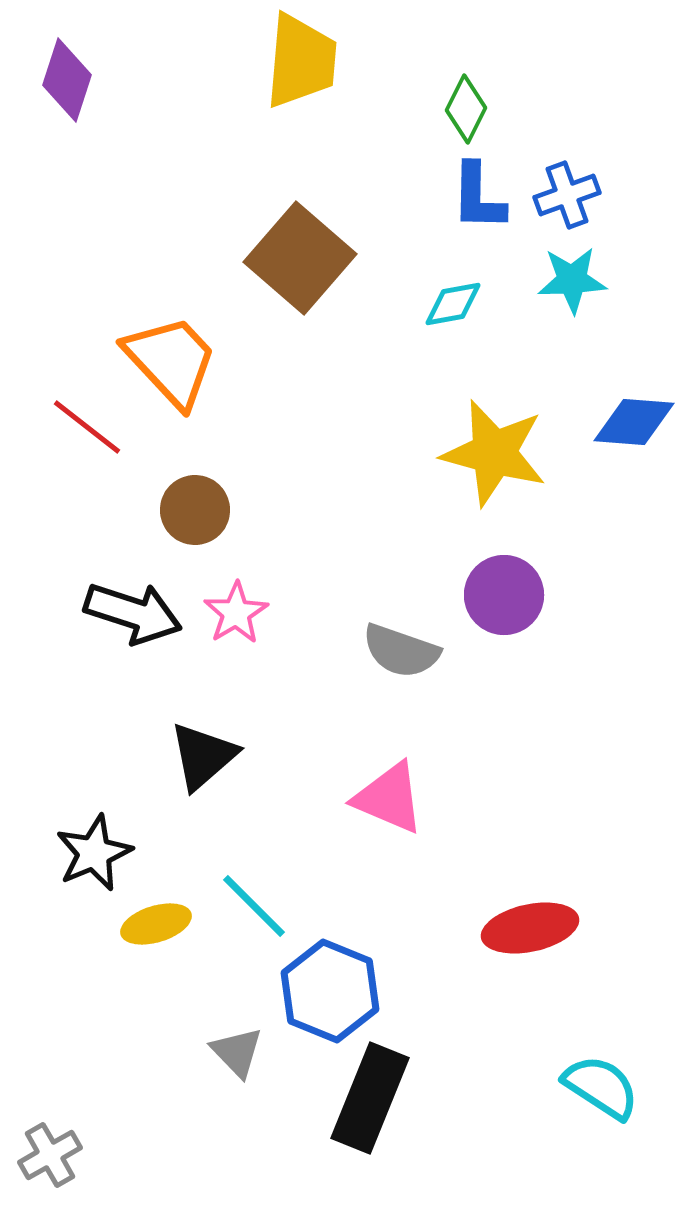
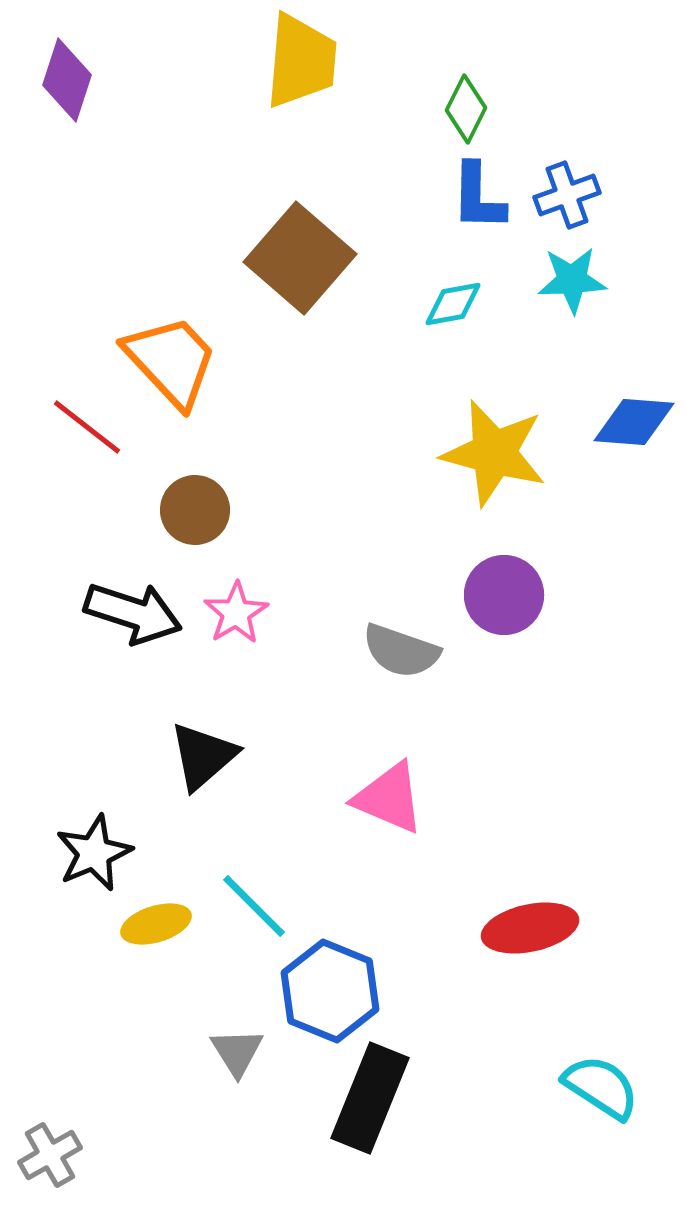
gray triangle: rotated 12 degrees clockwise
